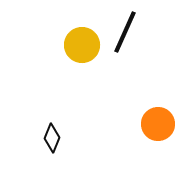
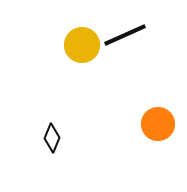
black line: moved 3 px down; rotated 42 degrees clockwise
